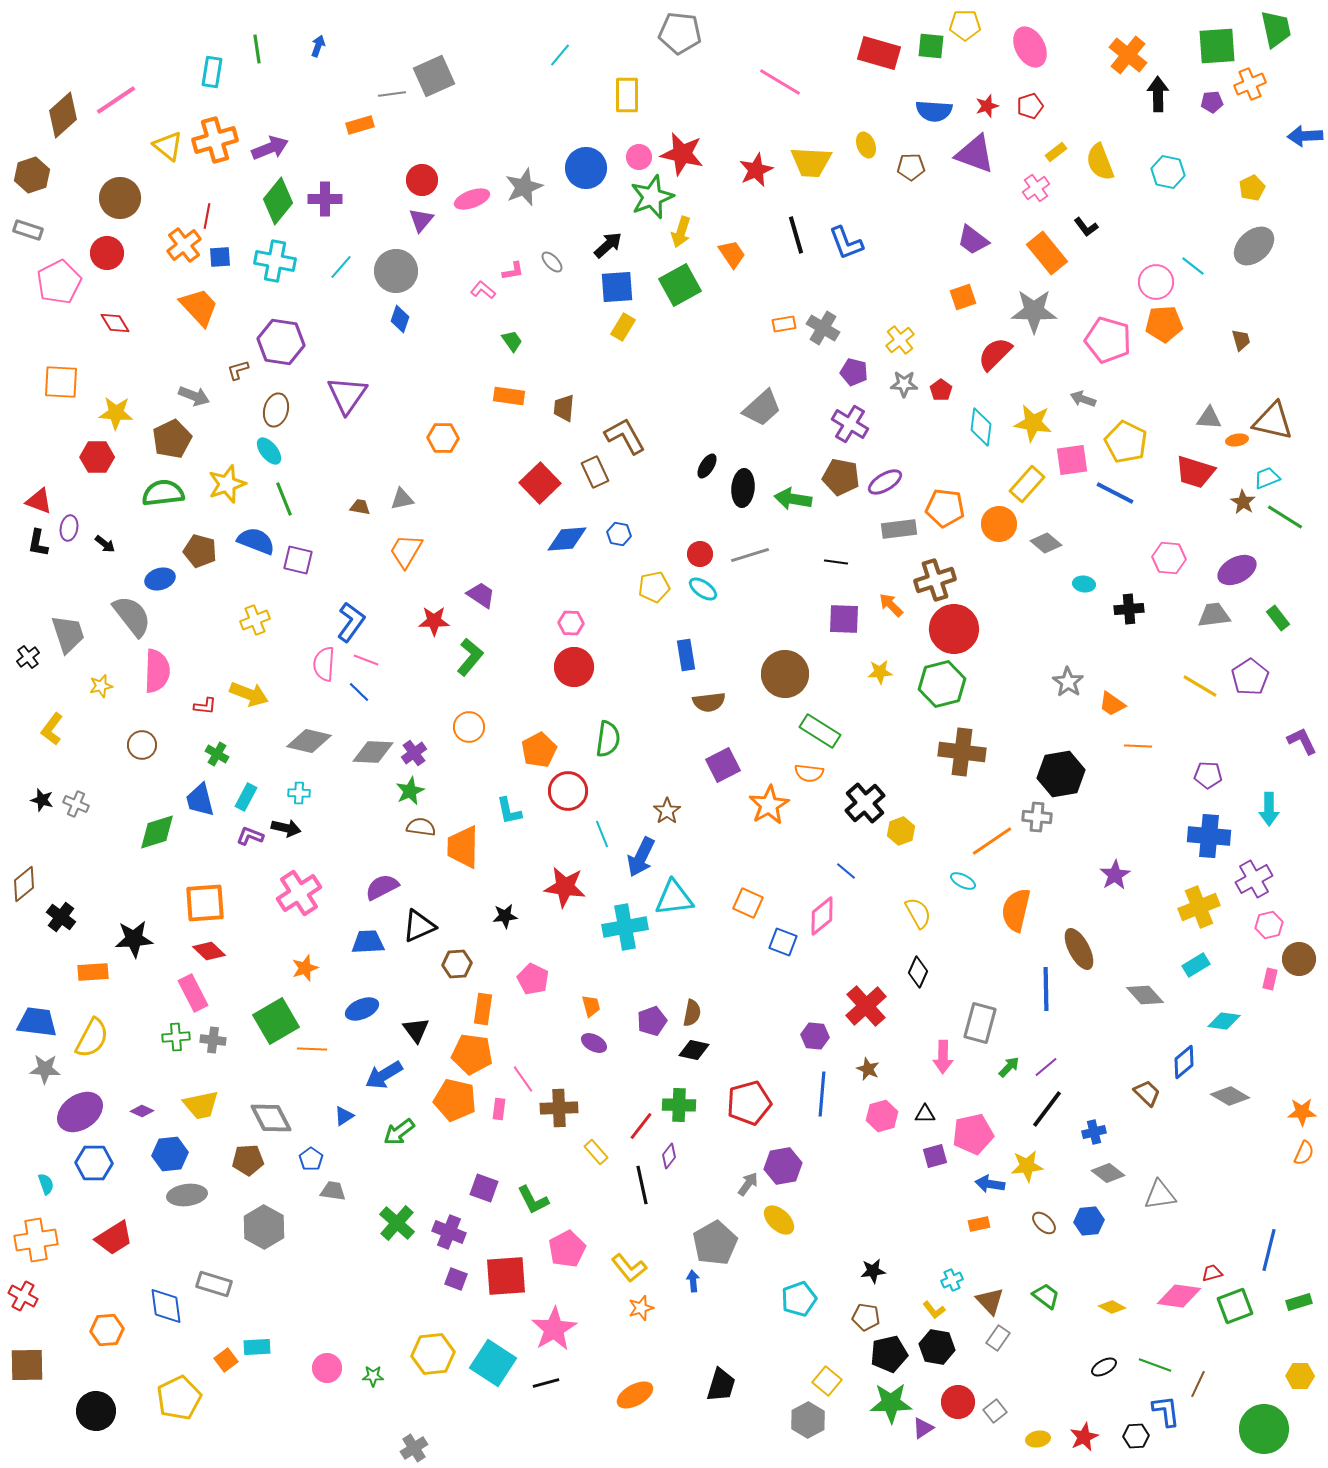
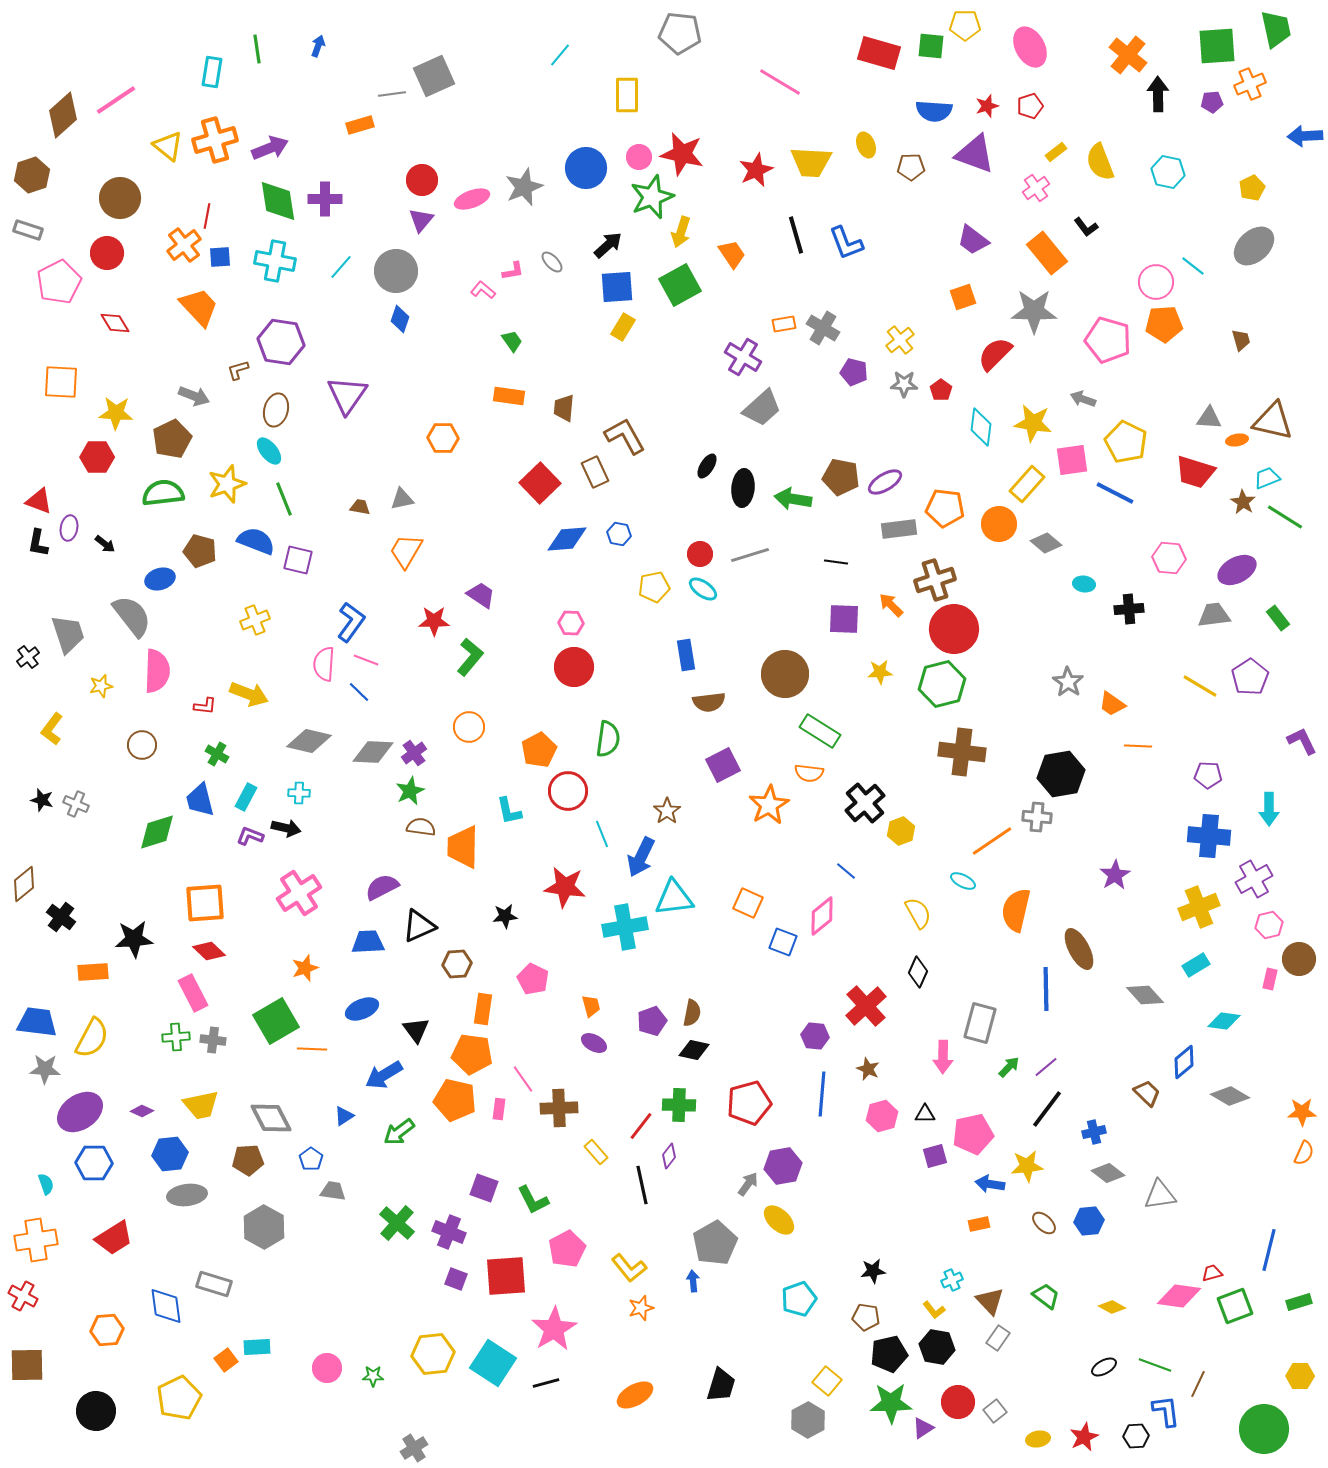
green diamond at (278, 201): rotated 48 degrees counterclockwise
purple cross at (850, 424): moved 107 px left, 67 px up
